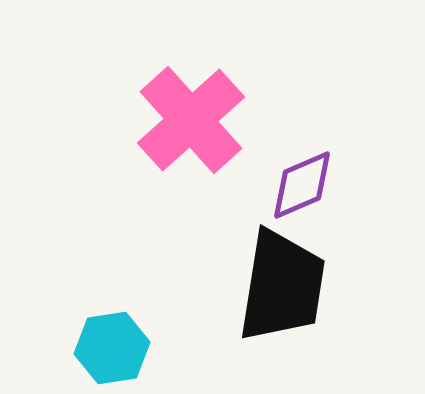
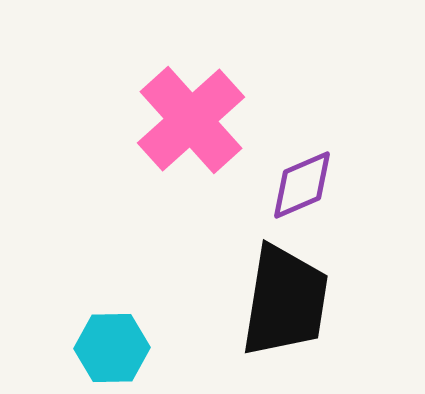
black trapezoid: moved 3 px right, 15 px down
cyan hexagon: rotated 8 degrees clockwise
